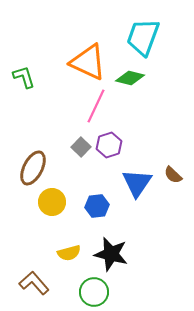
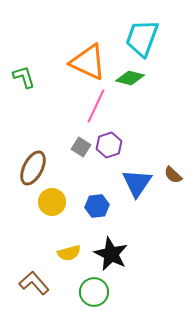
cyan trapezoid: moved 1 px left, 1 px down
gray square: rotated 12 degrees counterclockwise
black star: rotated 12 degrees clockwise
